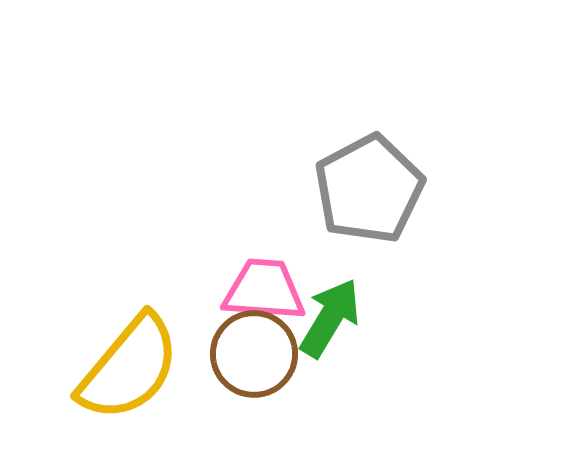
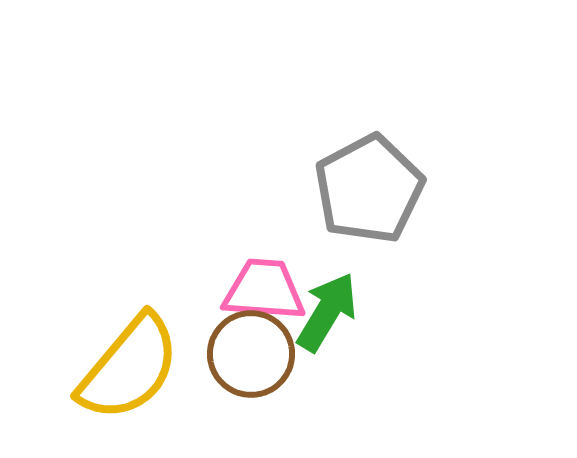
green arrow: moved 3 px left, 6 px up
brown circle: moved 3 px left
